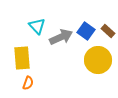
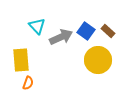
yellow rectangle: moved 1 px left, 2 px down
